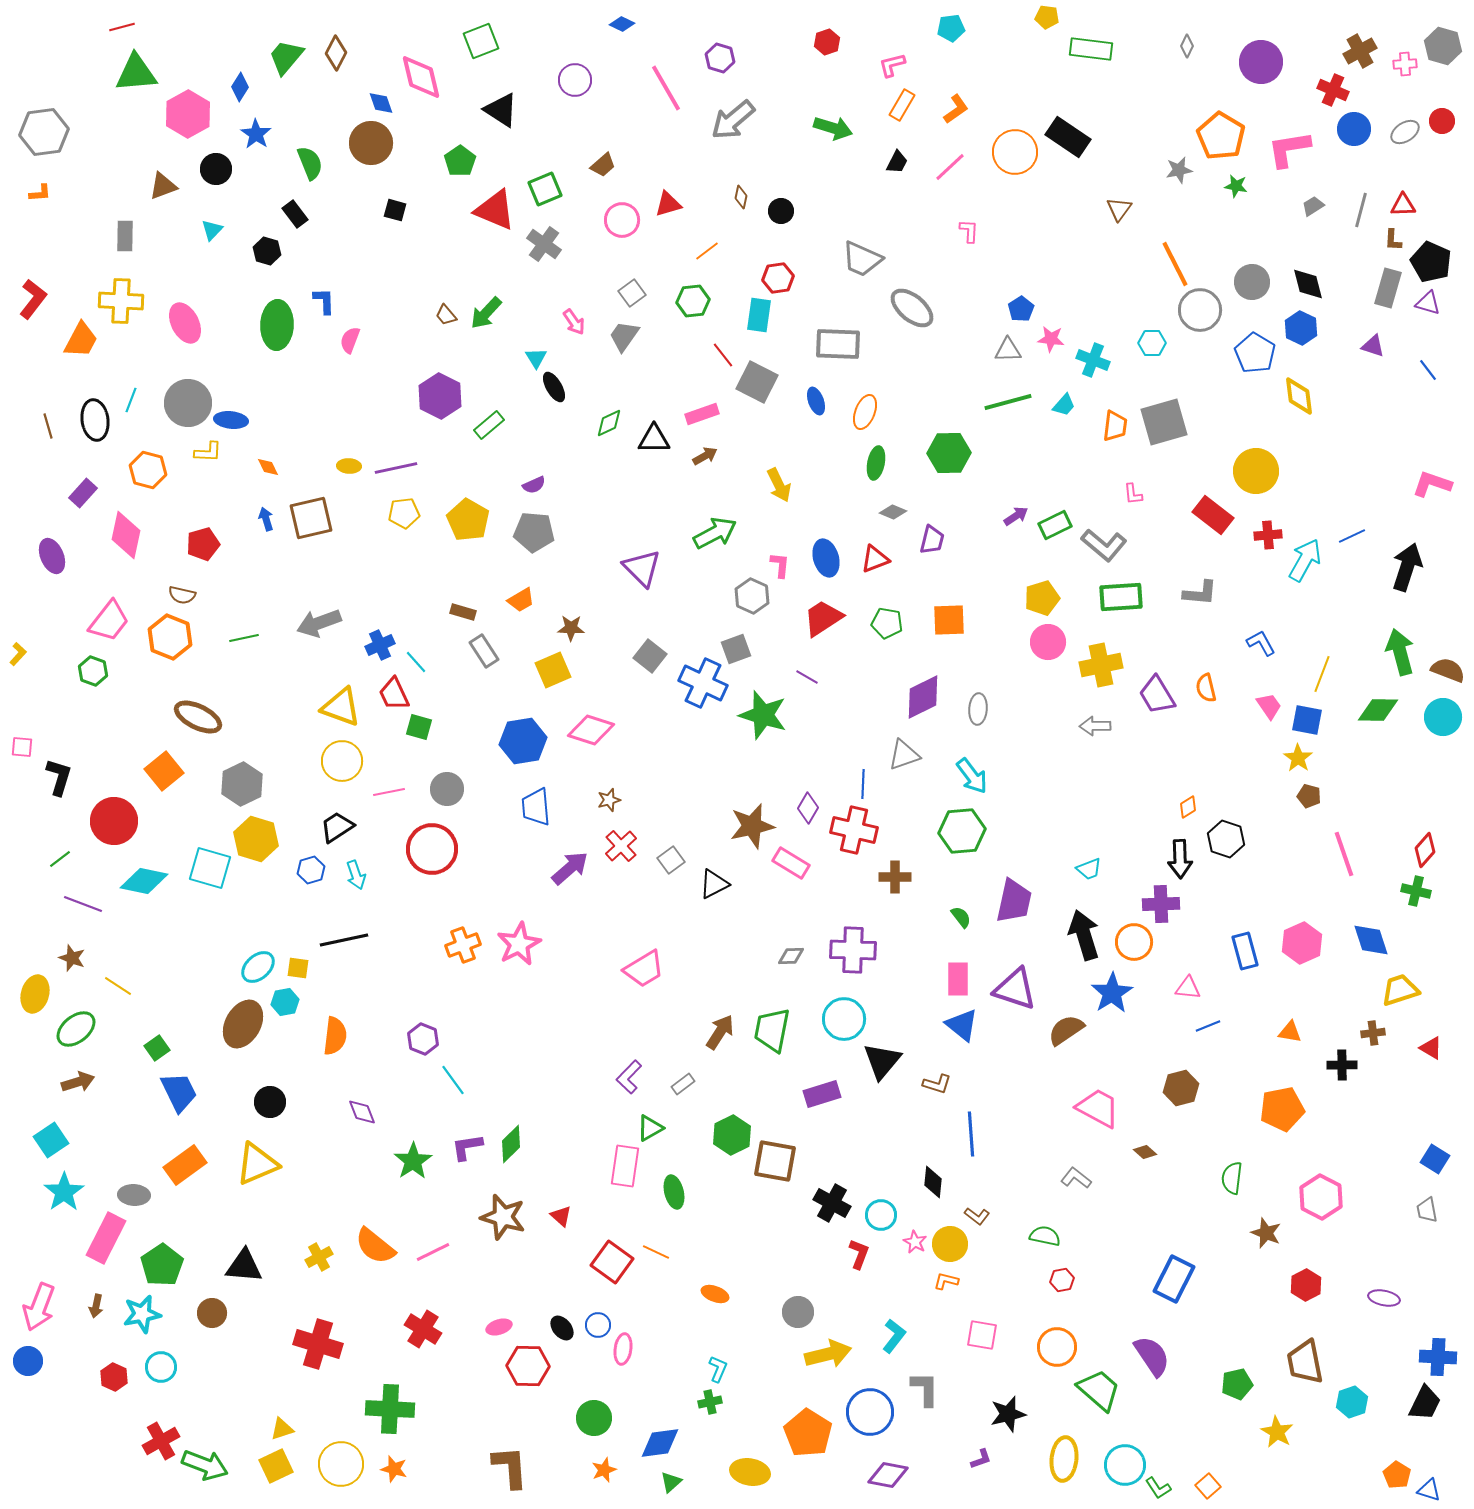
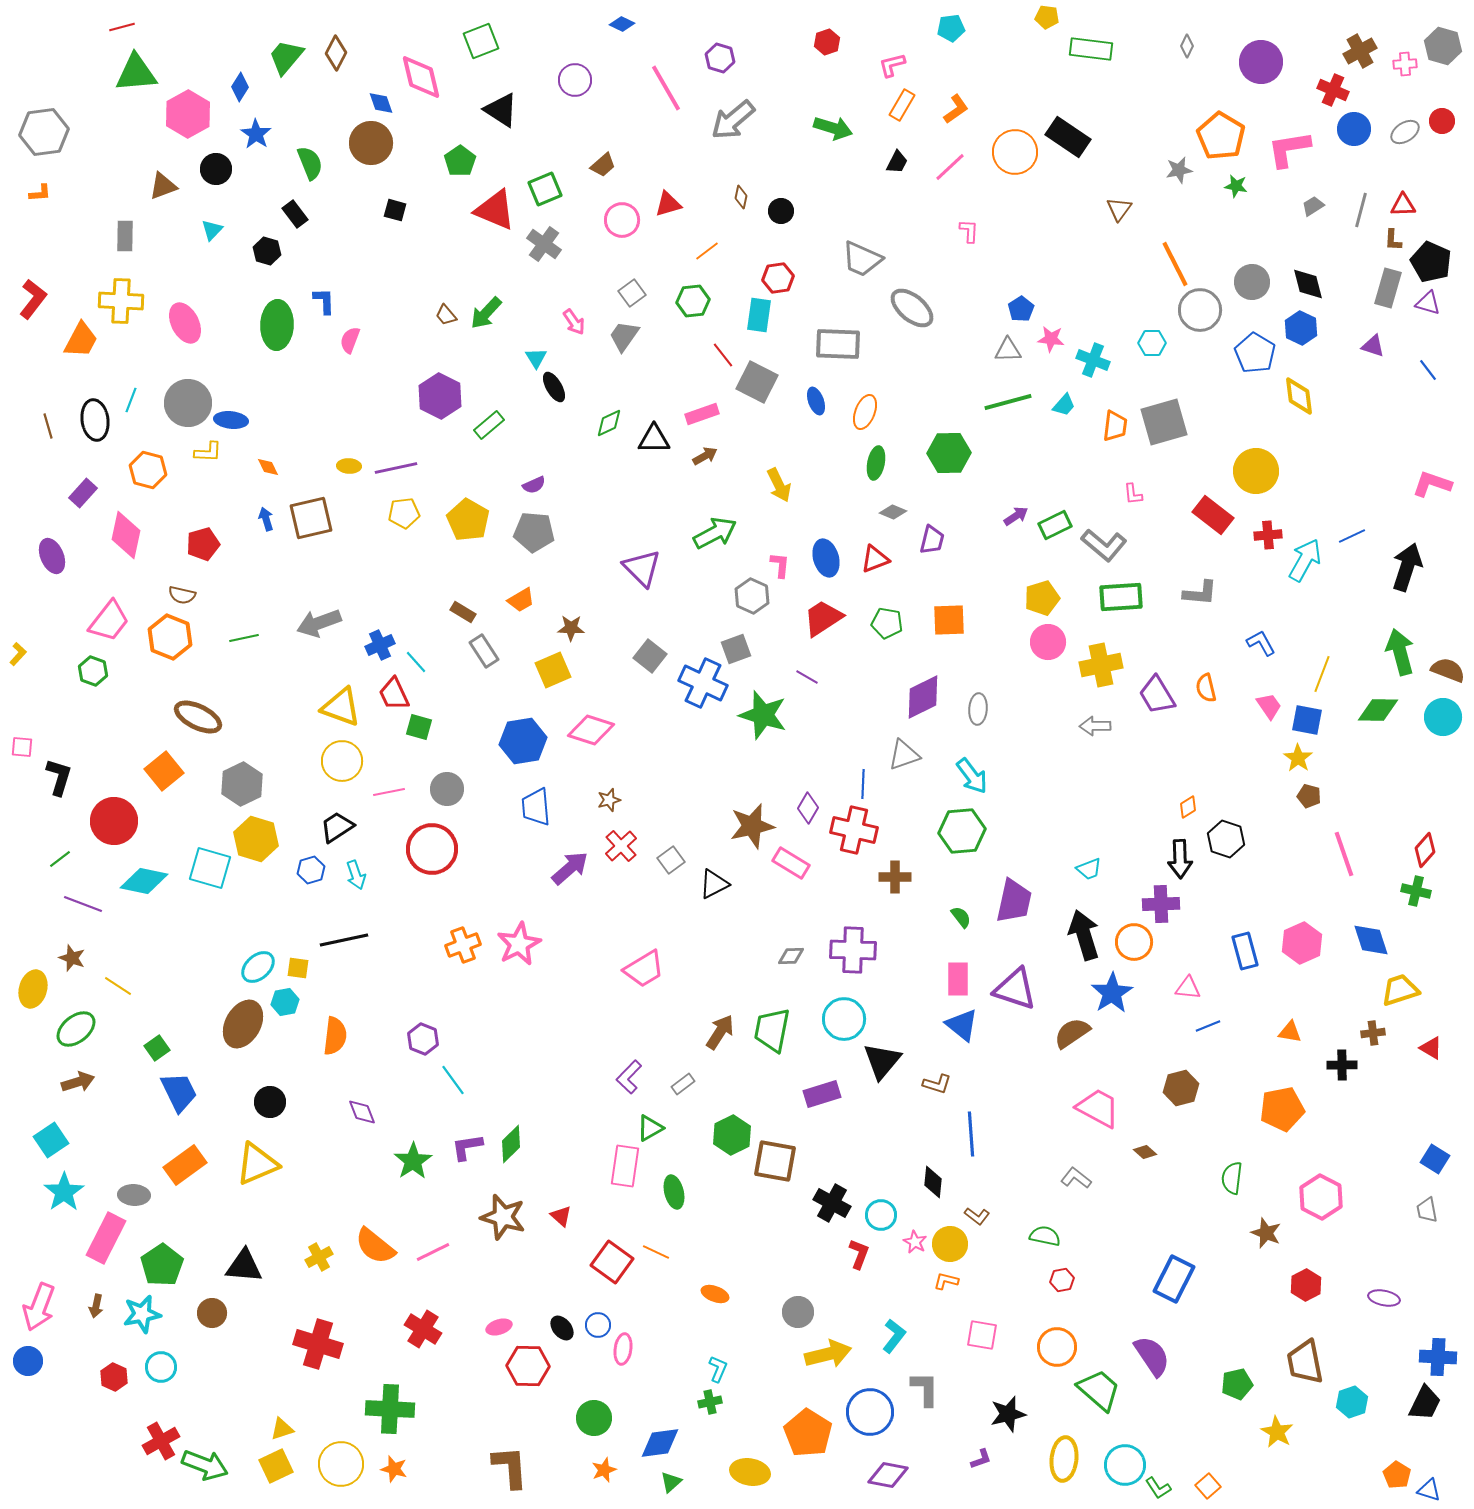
brown rectangle at (463, 612): rotated 15 degrees clockwise
yellow ellipse at (35, 994): moved 2 px left, 5 px up
brown semicircle at (1066, 1030): moved 6 px right, 3 px down
